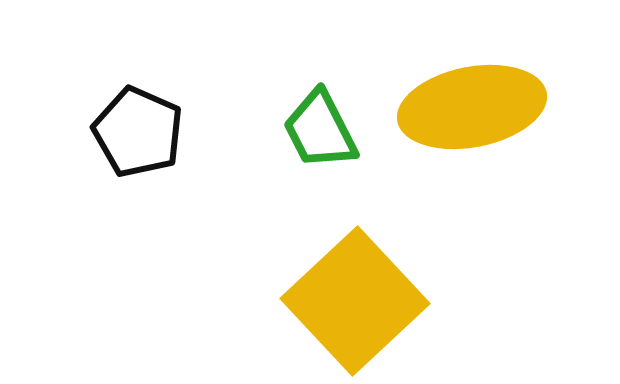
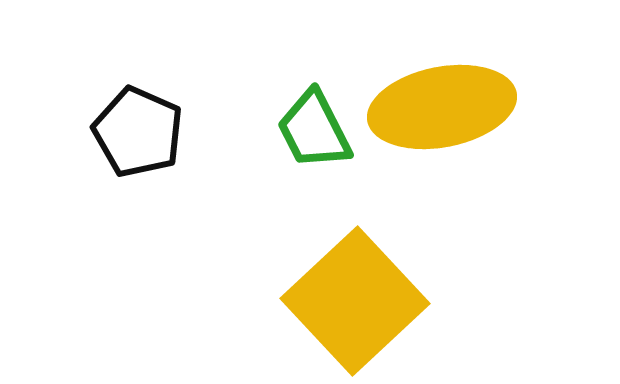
yellow ellipse: moved 30 px left
green trapezoid: moved 6 px left
